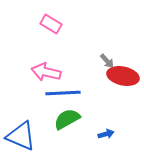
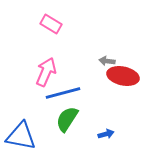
gray arrow: rotated 140 degrees clockwise
pink arrow: rotated 100 degrees clockwise
blue line: rotated 12 degrees counterclockwise
green semicircle: rotated 28 degrees counterclockwise
blue triangle: rotated 12 degrees counterclockwise
